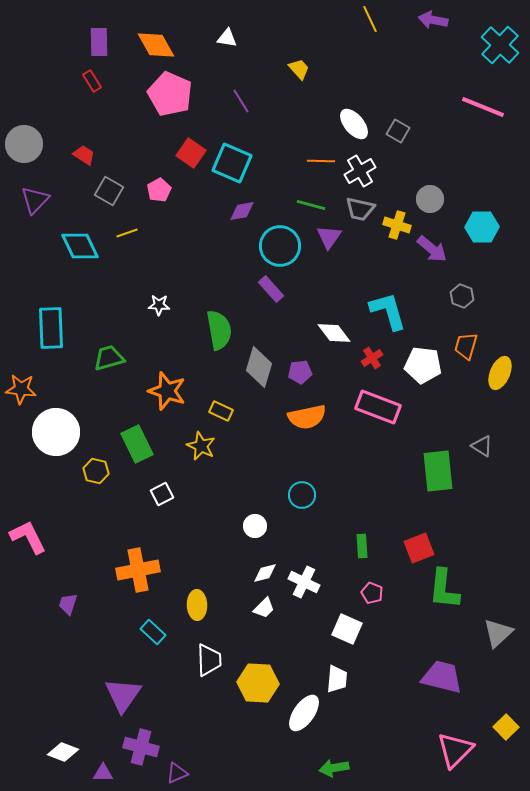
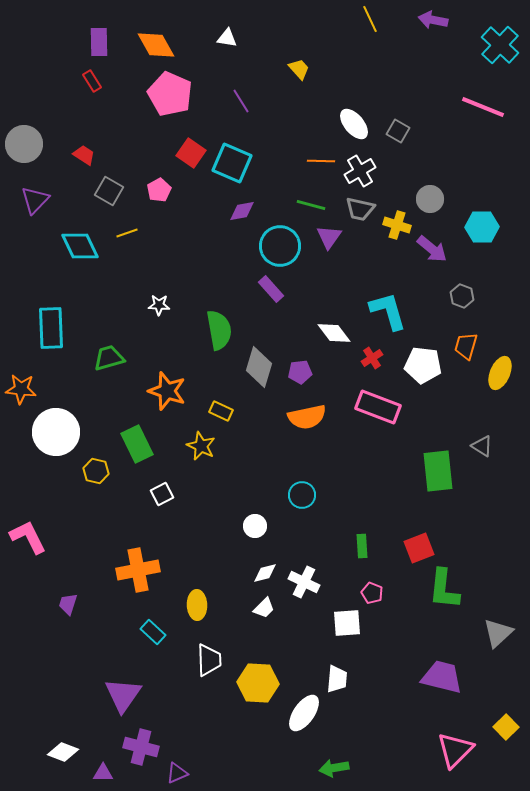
white square at (347, 629): moved 6 px up; rotated 28 degrees counterclockwise
